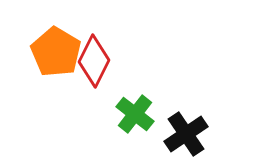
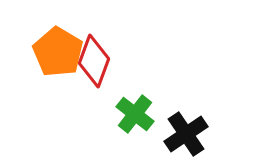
orange pentagon: moved 2 px right
red diamond: rotated 6 degrees counterclockwise
